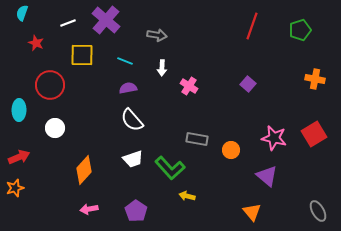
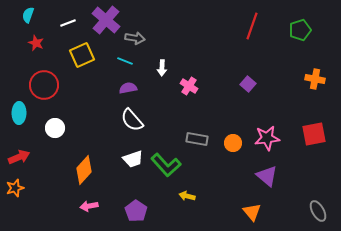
cyan semicircle: moved 6 px right, 2 px down
gray arrow: moved 22 px left, 3 px down
yellow square: rotated 25 degrees counterclockwise
red circle: moved 6 px left
cyan ellipse: moved 3 px down
red square: rotated 20 degrees clockwise
pink star: moved 7 px left; rotated 20 degrees counterclockwise
orange circle: moved 2 px right, 7 px up
green L-shape: moved 4 px left, 3 px up
pink arrow: moved 3 px up
